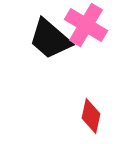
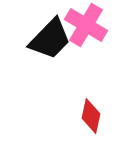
black trapezoid: rotated 87 degrees counterclockwise
